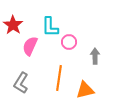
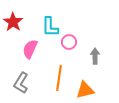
red star: moved 3 px up
pink semicircle: moved 3 px down
